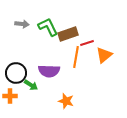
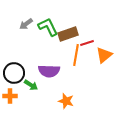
gray arrow: moved 4 px right; rotated 136 degrees clockwise
orange line: moved 2 px up
black circle: moved 2 px left
